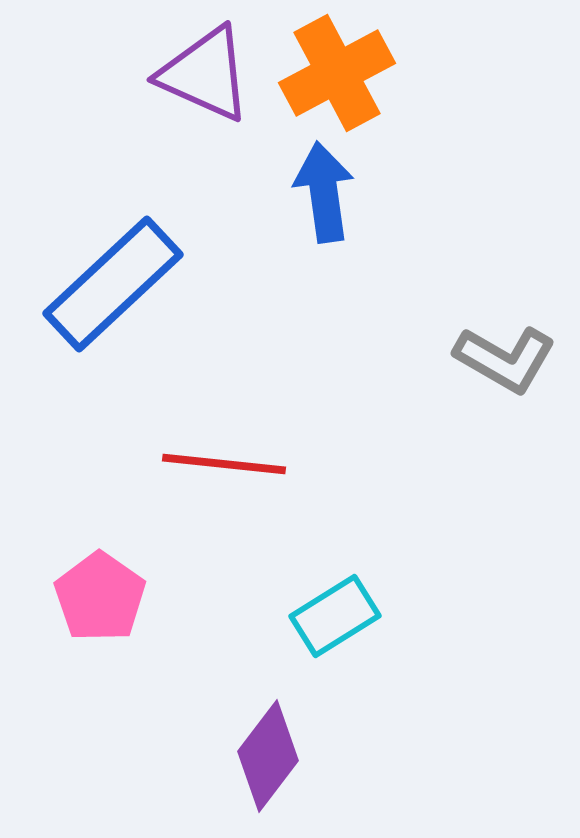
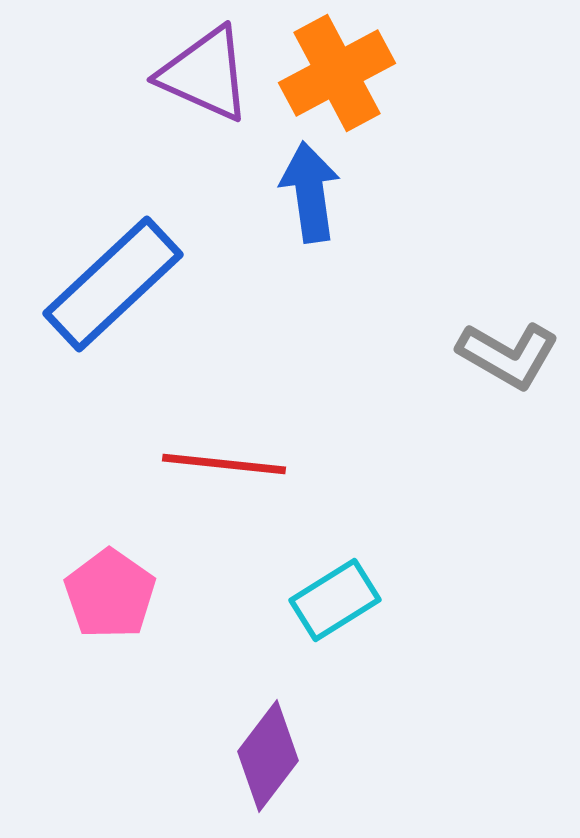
blue arrow: moved 14 px left
gray L-shape: moved 3 px right, 4 px up
pink pentagon: moved 10 px right, 3 px up
cyan rectangle: moved 16 px up
